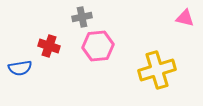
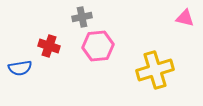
yellow cross: moved 2 px left
